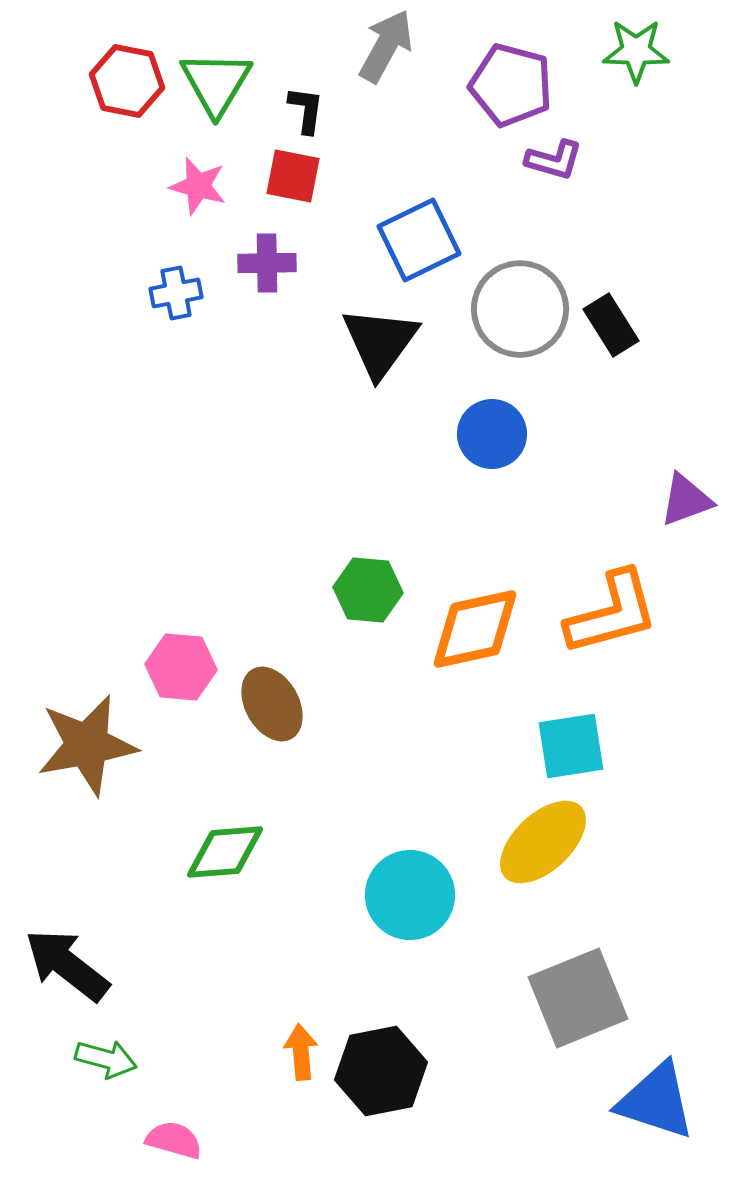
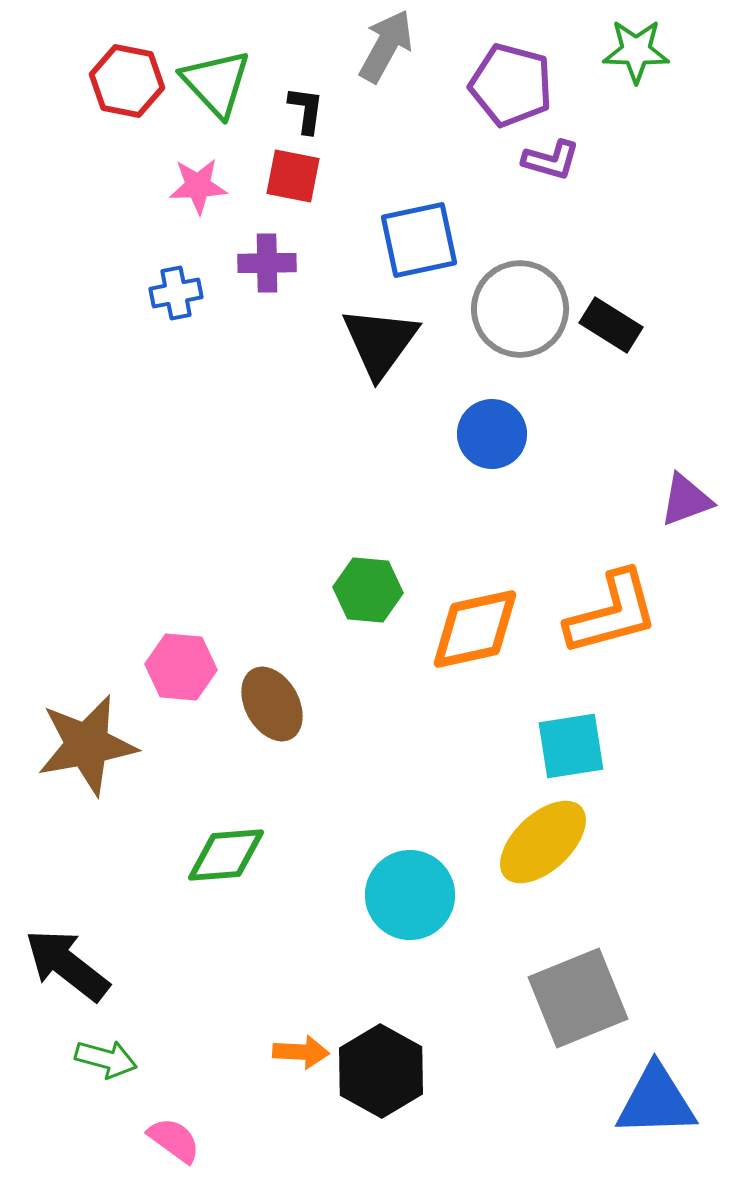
green triangle: rotated 14 degrees counterclockwise
purple L-shape: moved 3 px left
pink star: rotated 18 degrees counterclockwise
blue square: rotated 14 degrees clockwise
black rectangle: rotated 26 degrees counterclockwise
green diamond: moved 1 px right, 3 px down
orange arrow: rotated 98 degrees clockwise
black hexagon: rotated 20 degrees counterclockwise
blue triangle: rotated 20 degrees counterclockwise
pink semicircle: rotated 20 degrees clockwise
